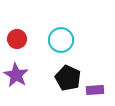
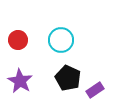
red circle: moved 1 px right, 1 px down
purple star: moved 4 px right, 6 px down
purple rectangle: rotated 30 degrees counterclockwise
